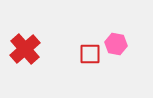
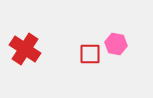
red cross: rotated 16 degrees counterclockwise
